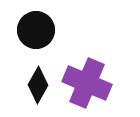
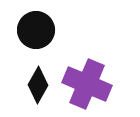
purple cross: moved 1 px down
